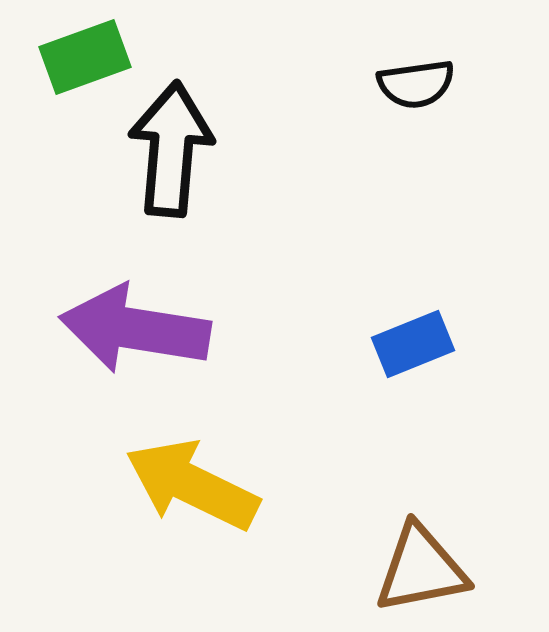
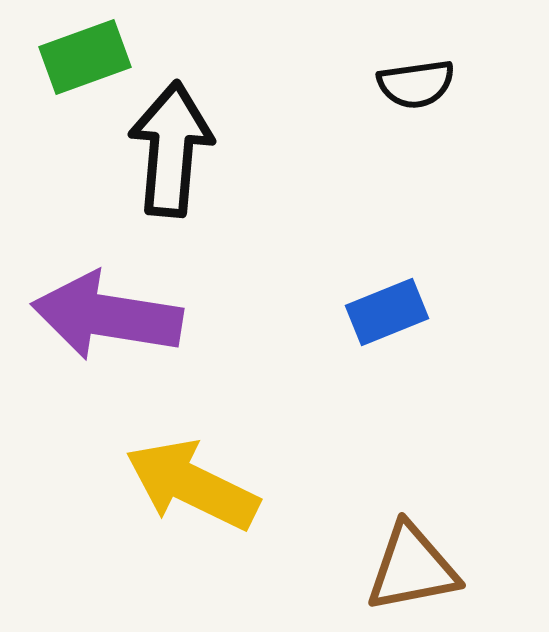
purple arrow: moved 28 px left, 13 px up
blue rectangle: moved 26 px left, 32 px up
brown triangle: moved 9 px left, 1 px up
